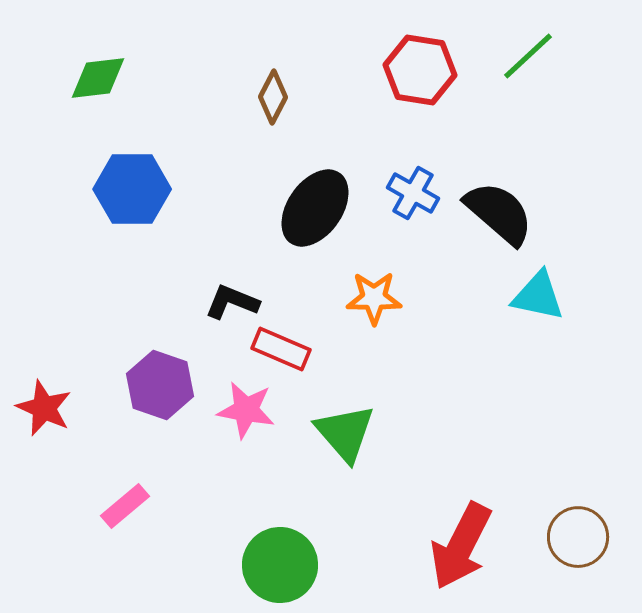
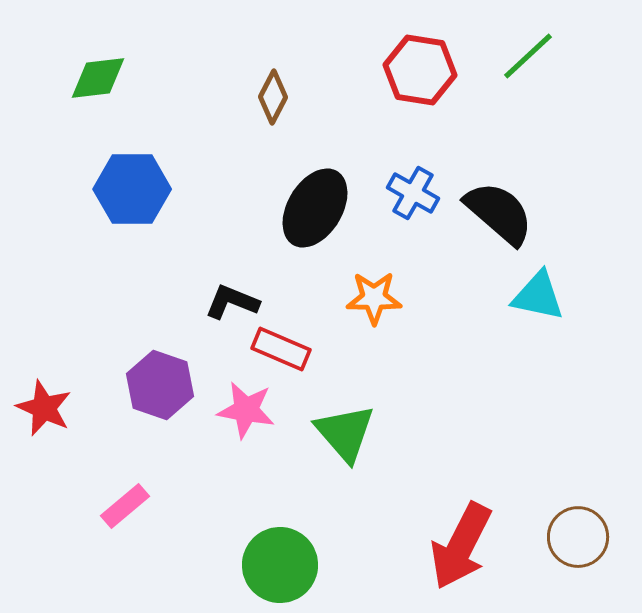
black ellipse: rotated 4 degrees counterclockwise
